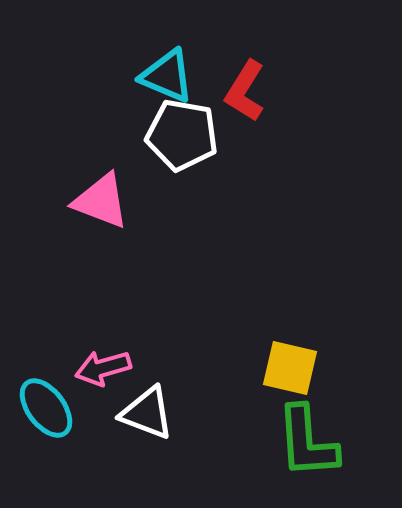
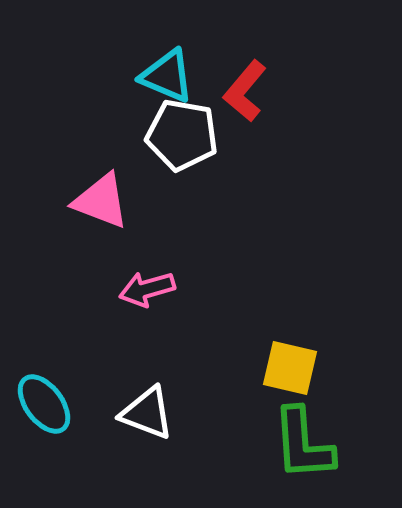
red L-shape: rotated 8 degrees clockwise
pink arrow: moved 44 px right, 79 px up
cyan ellipse: moved 2 px left, 4 px up
green L-shape: moved 4 px left, 2 px down
